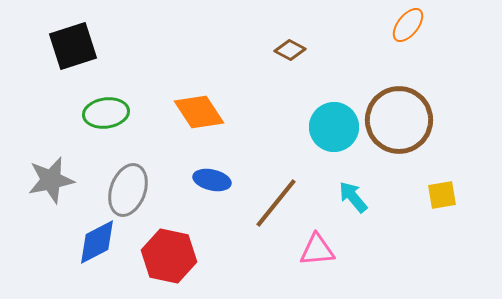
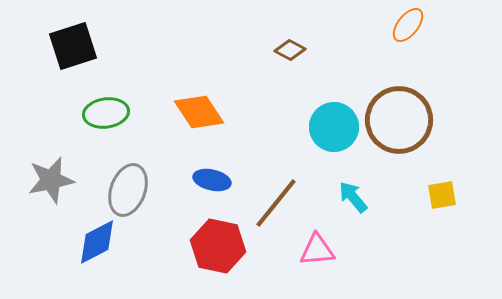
red hexagon: moved 49 px right, 10 px up
